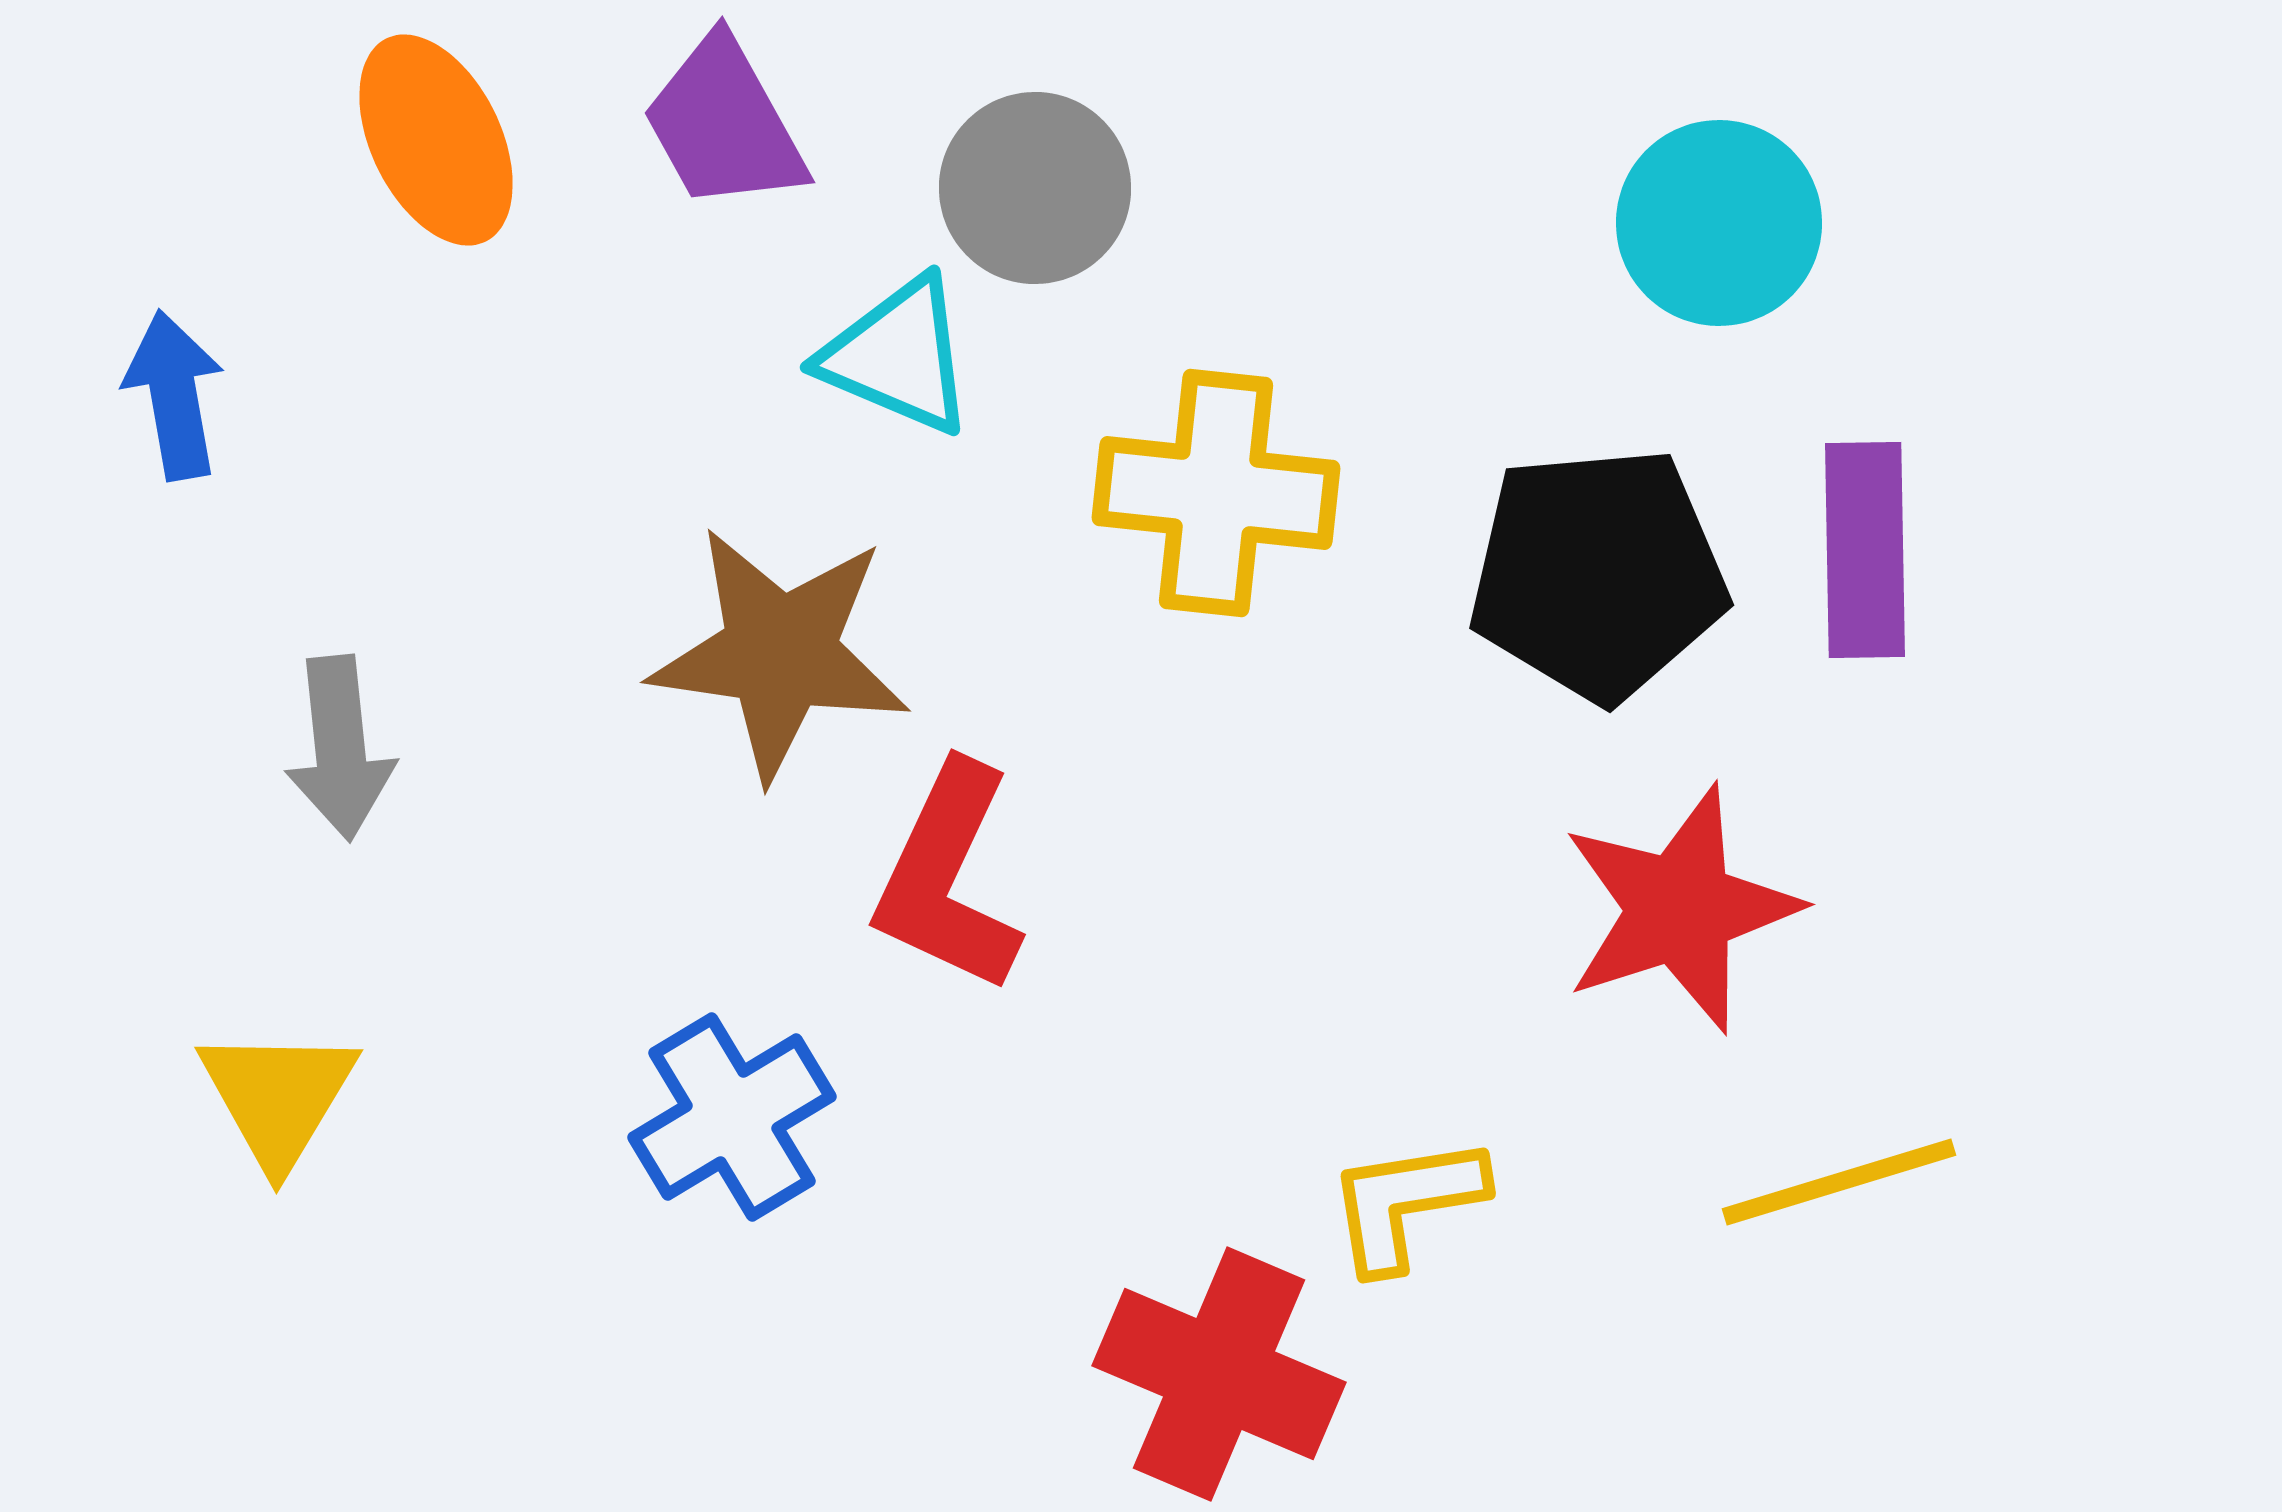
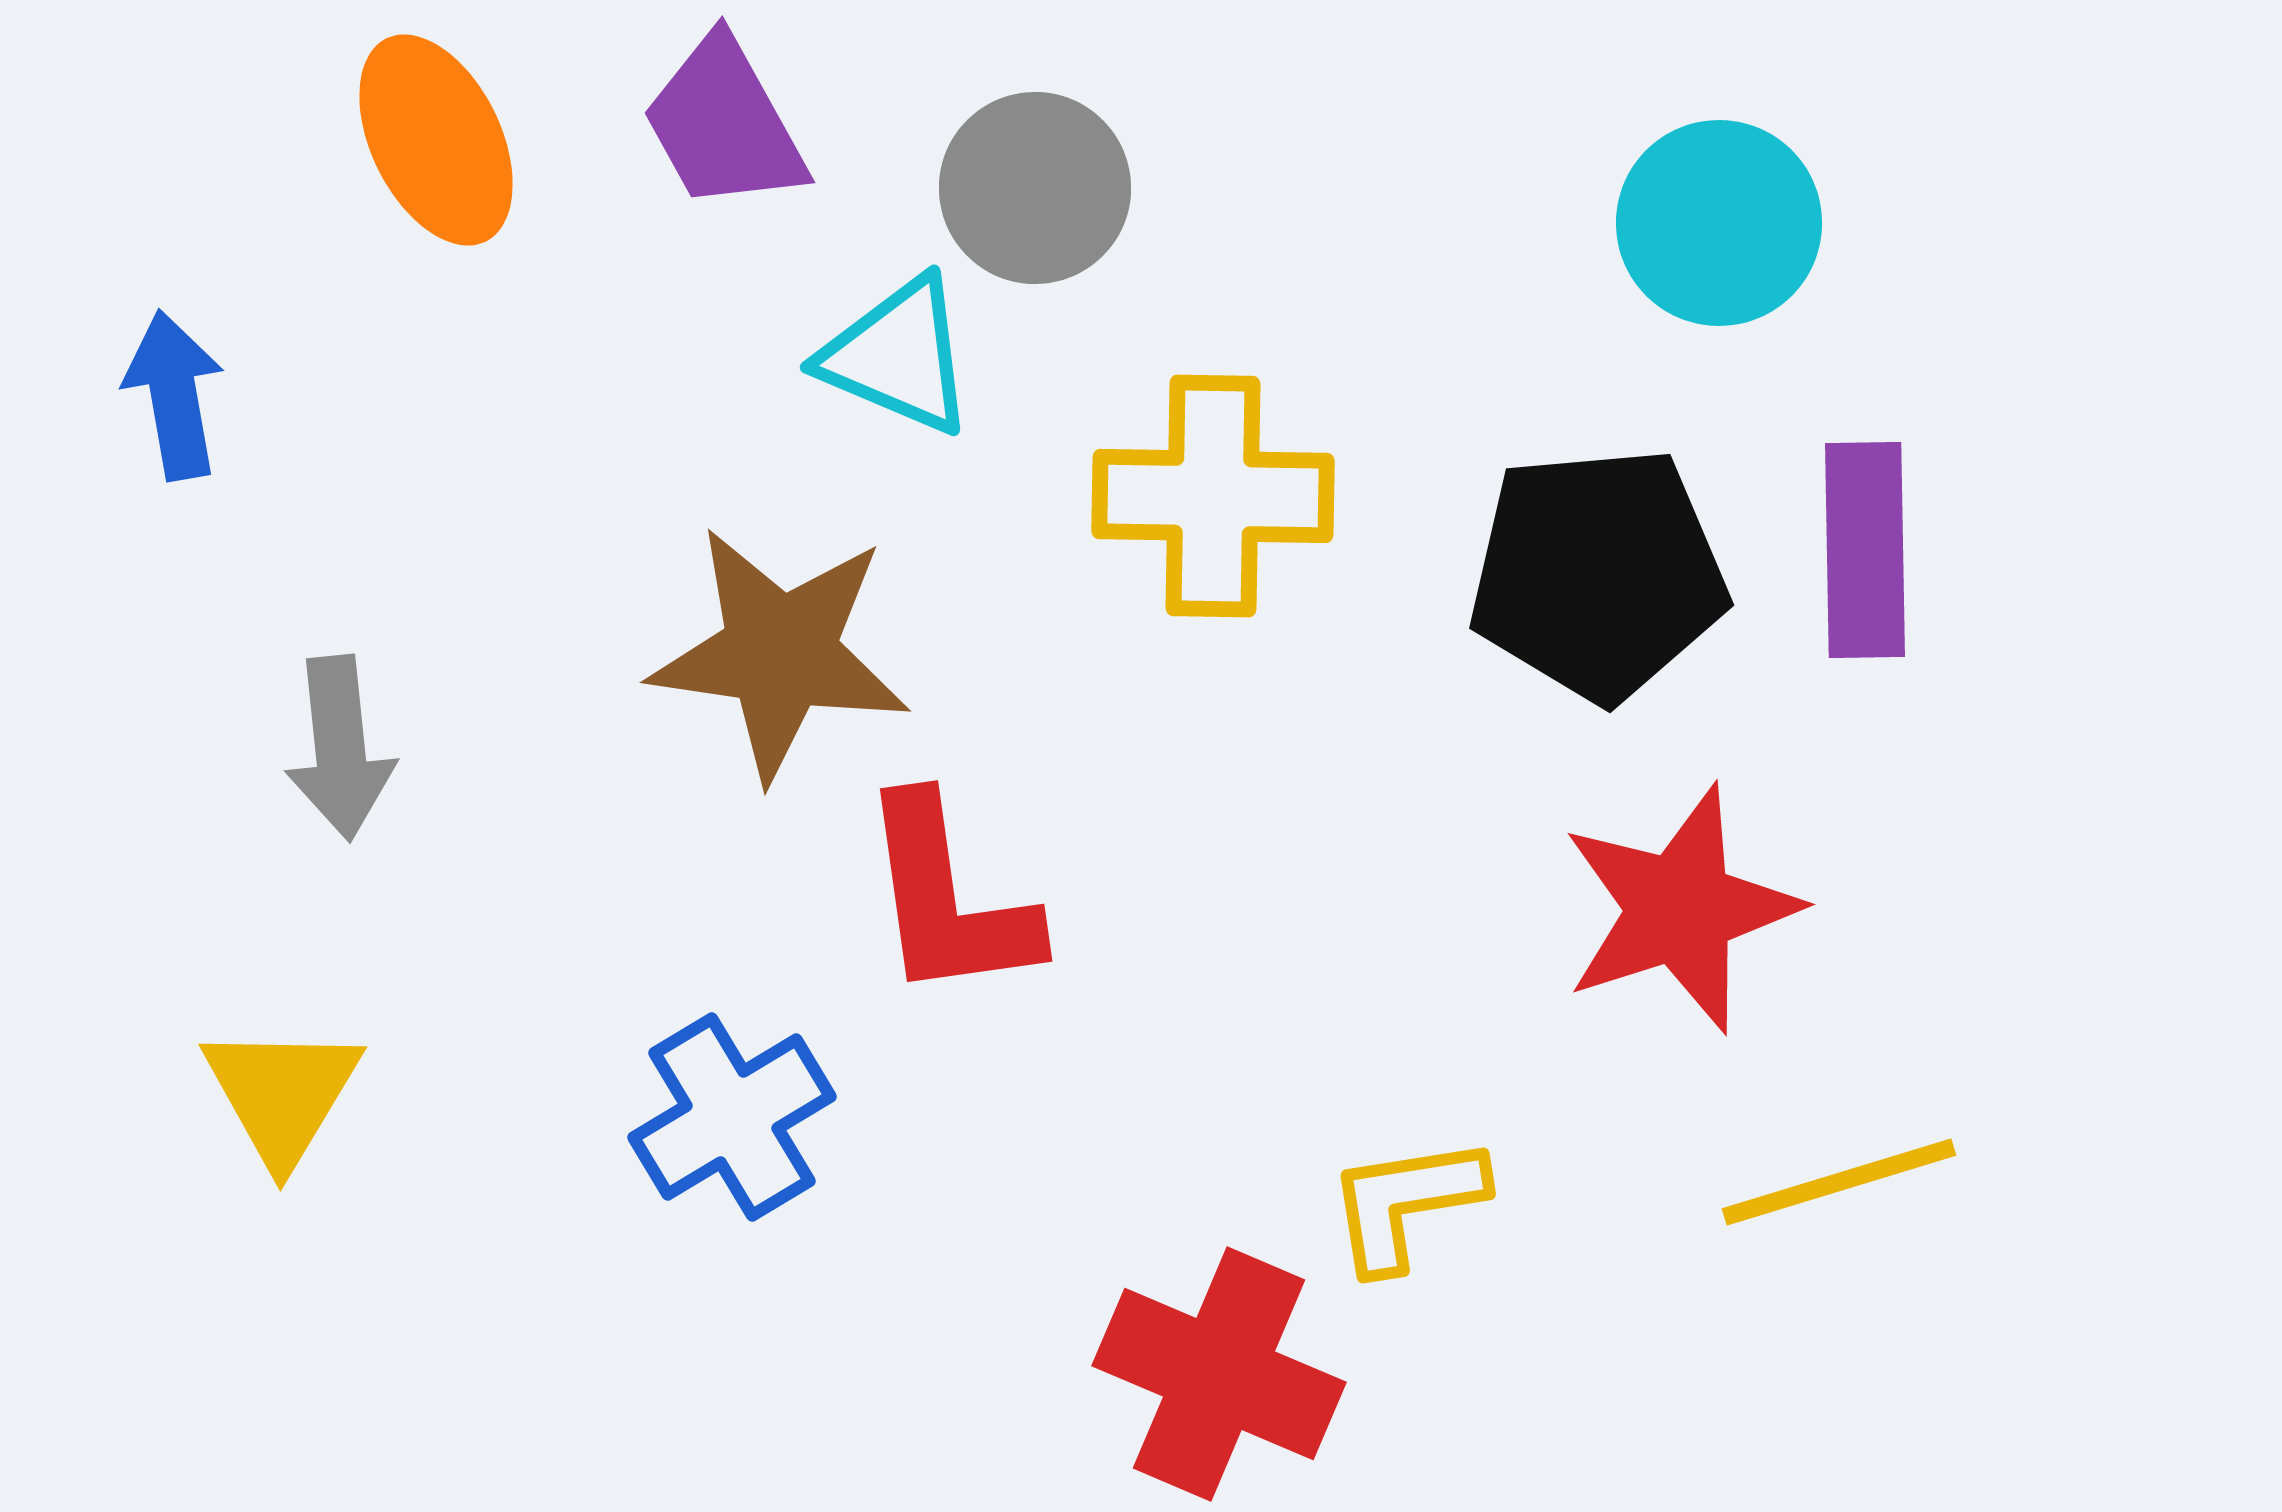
yellow cross: moved 3 px left, 3 px down; rotated 5 degrees counterclockwise
red L-shape: moved 21 px down; rotated 33 degrees counterclockwise
yellow triangle: moved 4 px right, 3 px up
